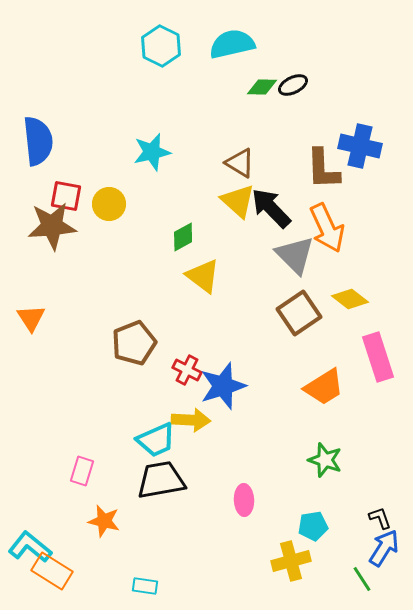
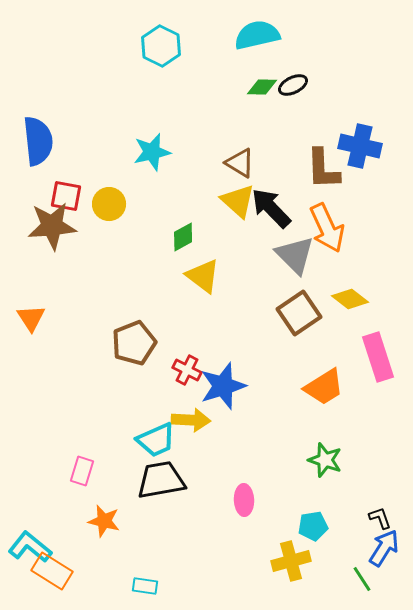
cyan semicircle at (232, 44): moved 25 px right, 9 px up
